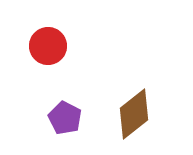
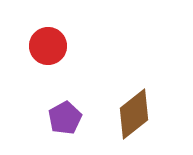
purple pentagon: rotated 16 degrees clockwise
